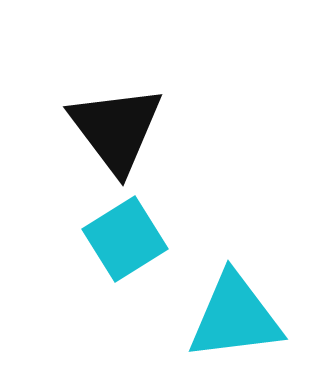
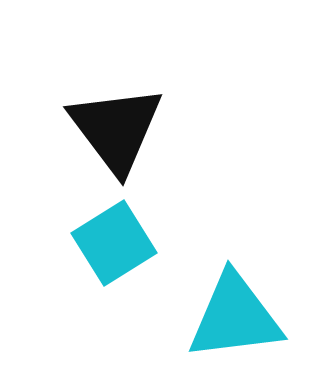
cyan square: moved 11 px left, 4 px down
